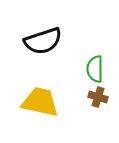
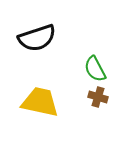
black semicircle: moved 6 px left, 3 px up
green semicircle: rotated 28 degrees counterclockwise
